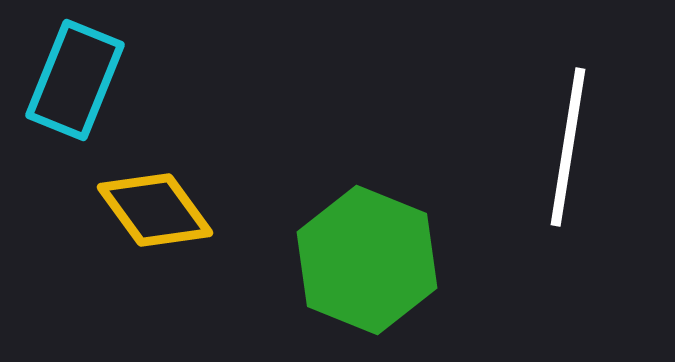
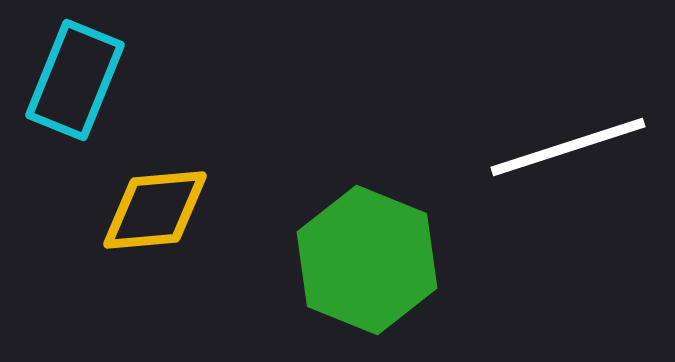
white line: rotated 63 degrees clockwise
yellow diamond: rotated 59 degrees counterclockwise
